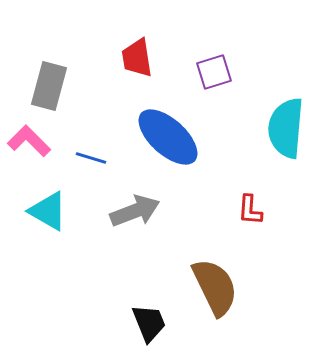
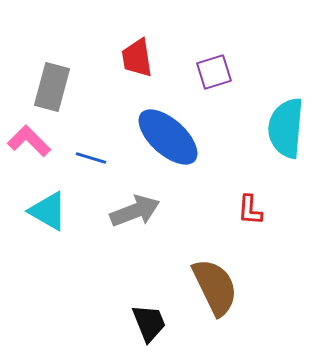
gray rectangle: moved 3 px right, 1 px down
